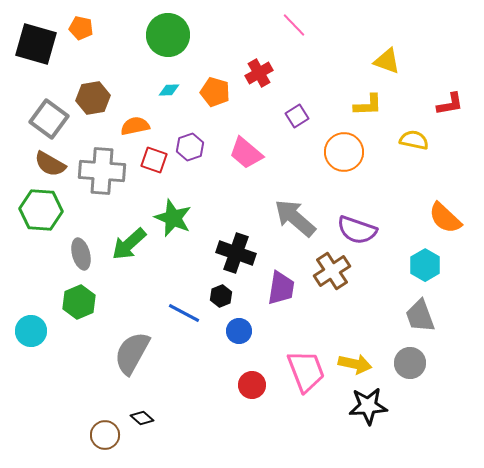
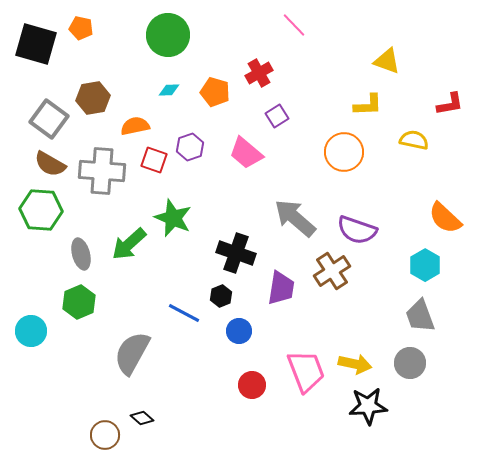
purple square at (297, 116): moved 20 px left
